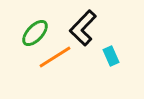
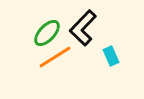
green ellipse: moved 12 px right
